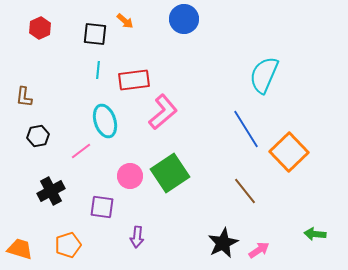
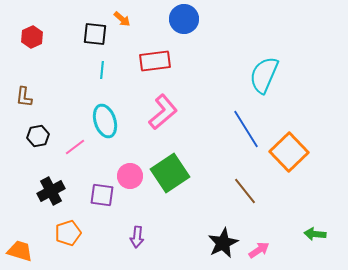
orange arrow: moved 3 px left, 2 px up
red hexagon: moved 8 px left, 9 px down
cyan line: moved 4 px right
red rectangle: moved 21 px right, 19 px up
pink line: moved 6 px left, 4 px up
purple square: moved 12 px up
orange pentagon: moved 12 px up
orange trapezoid: moved 2 px down
